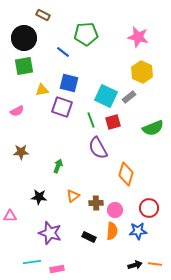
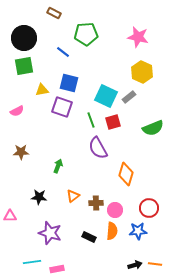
brown rectangle: moved 11 px right, 2 px up
